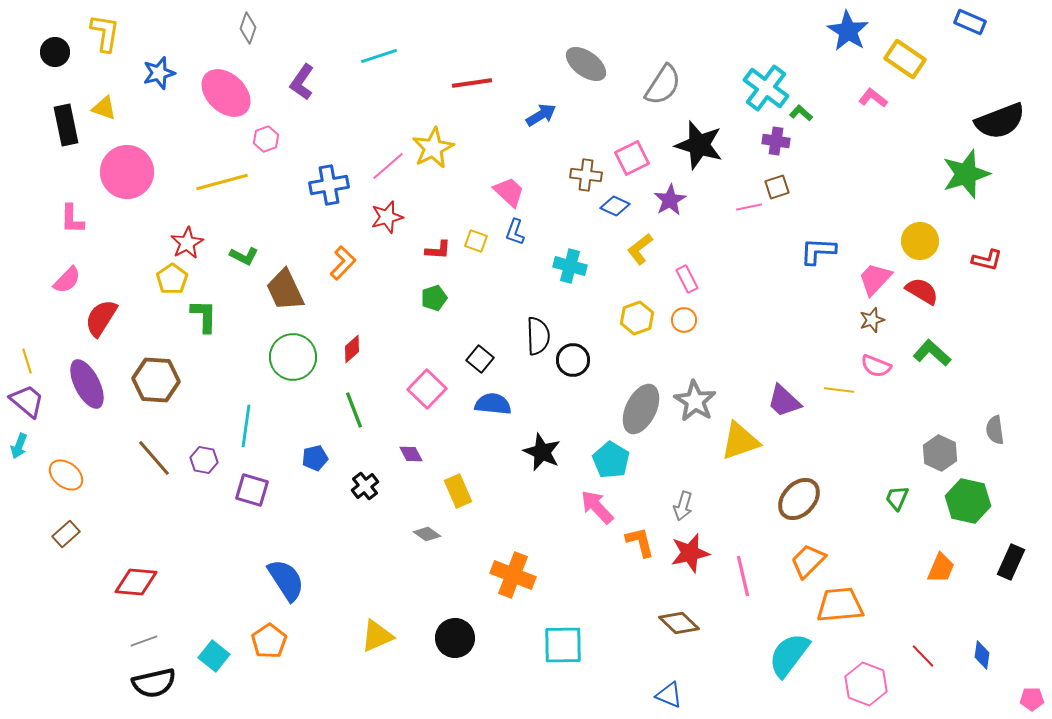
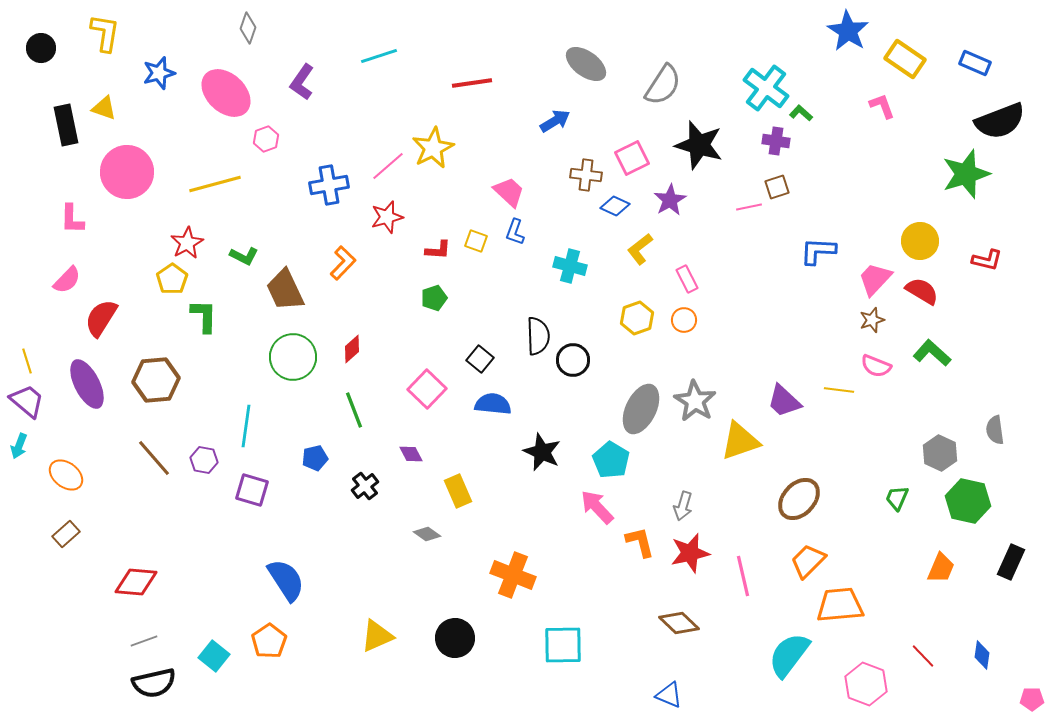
blue rectangle at (970, 22): moved 5 px right, 41 px down
black circle at (55, 52): moved 14 px left, 4 px up
pink L-shape at (873, 98): moved 9 px right, 8 px down; rotated 32 degrees clockwise
blue arrow at (541, 115): moved 14 px right, 6 px down
yellow line at (222, 182): moved 7 px left, 2 px down
brown hexagon at (156, 380): rotated 9 degrees counterclockwise
